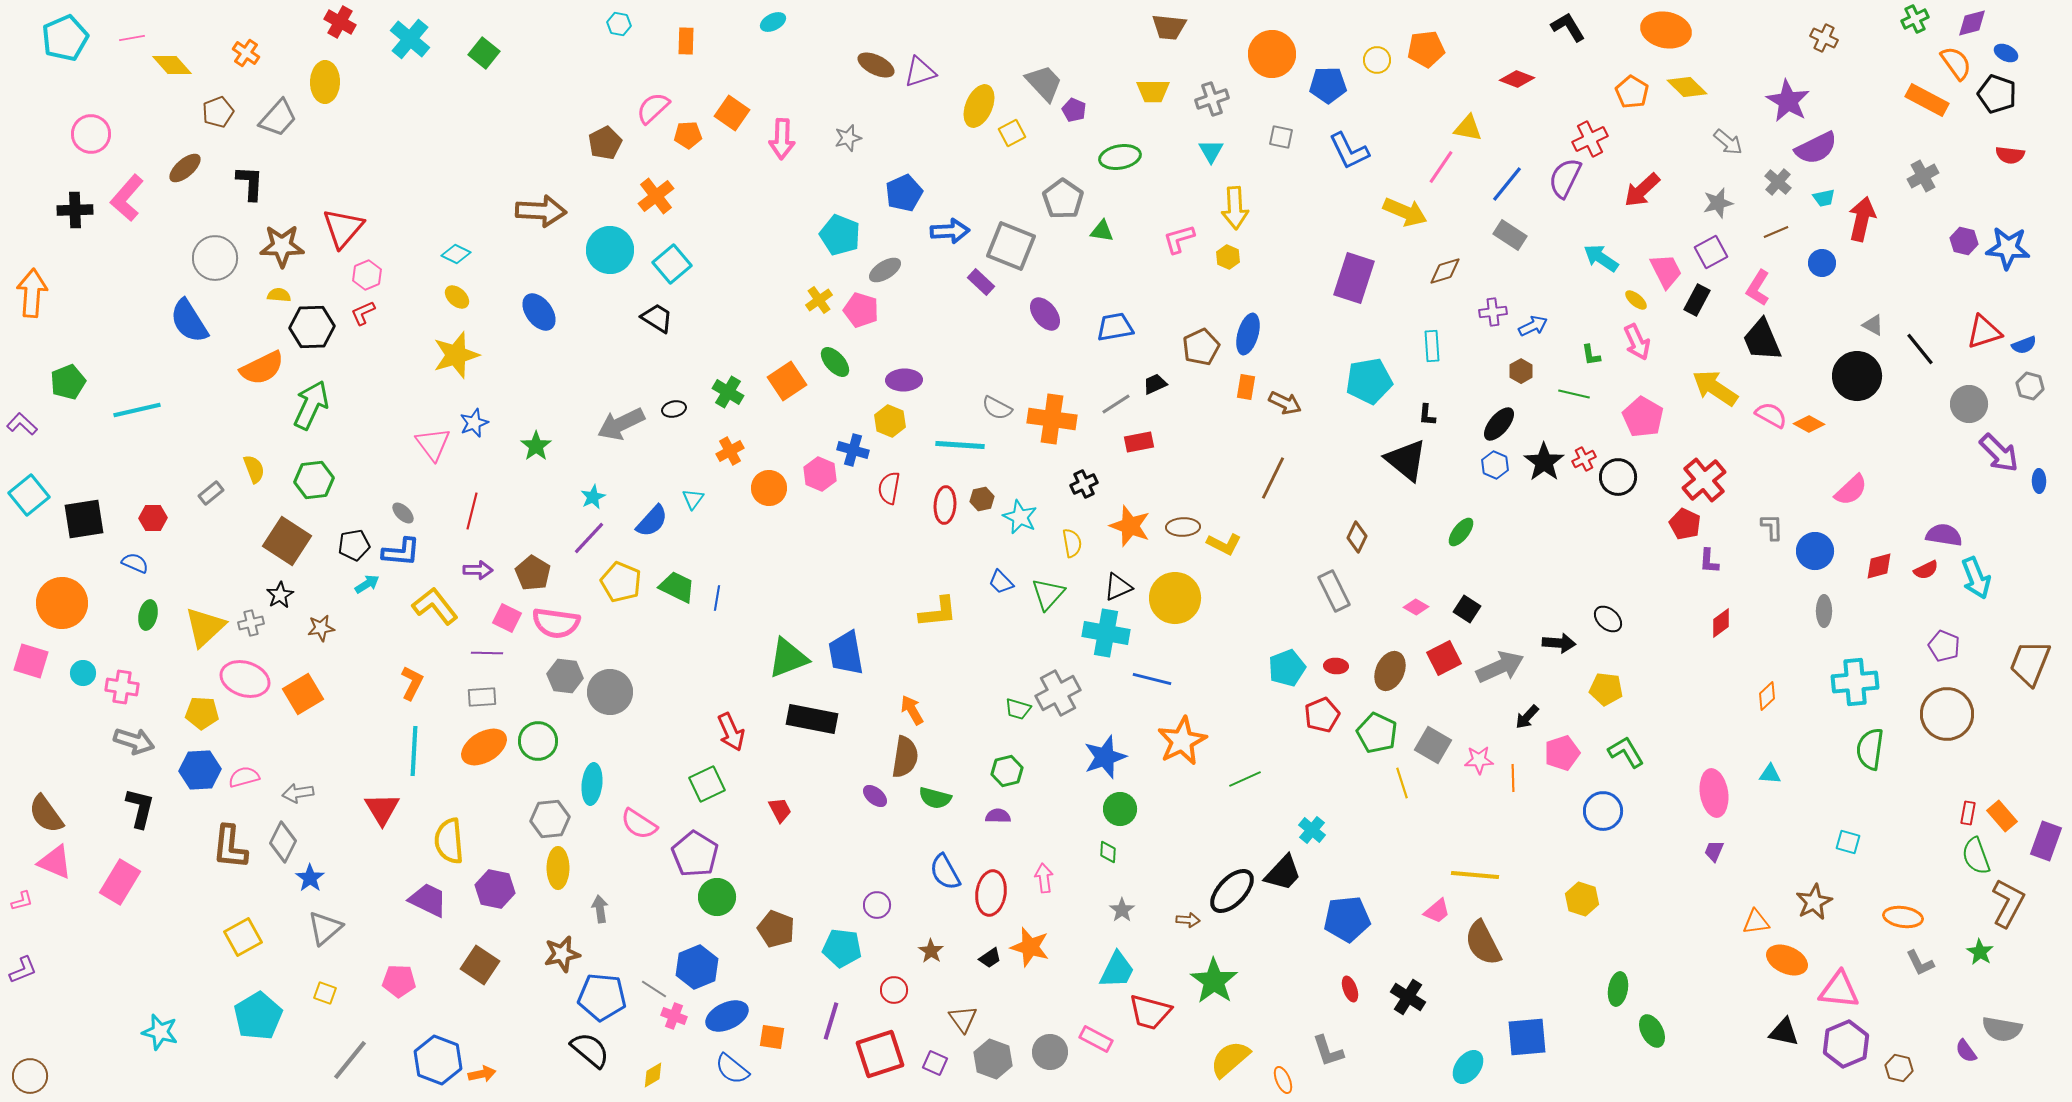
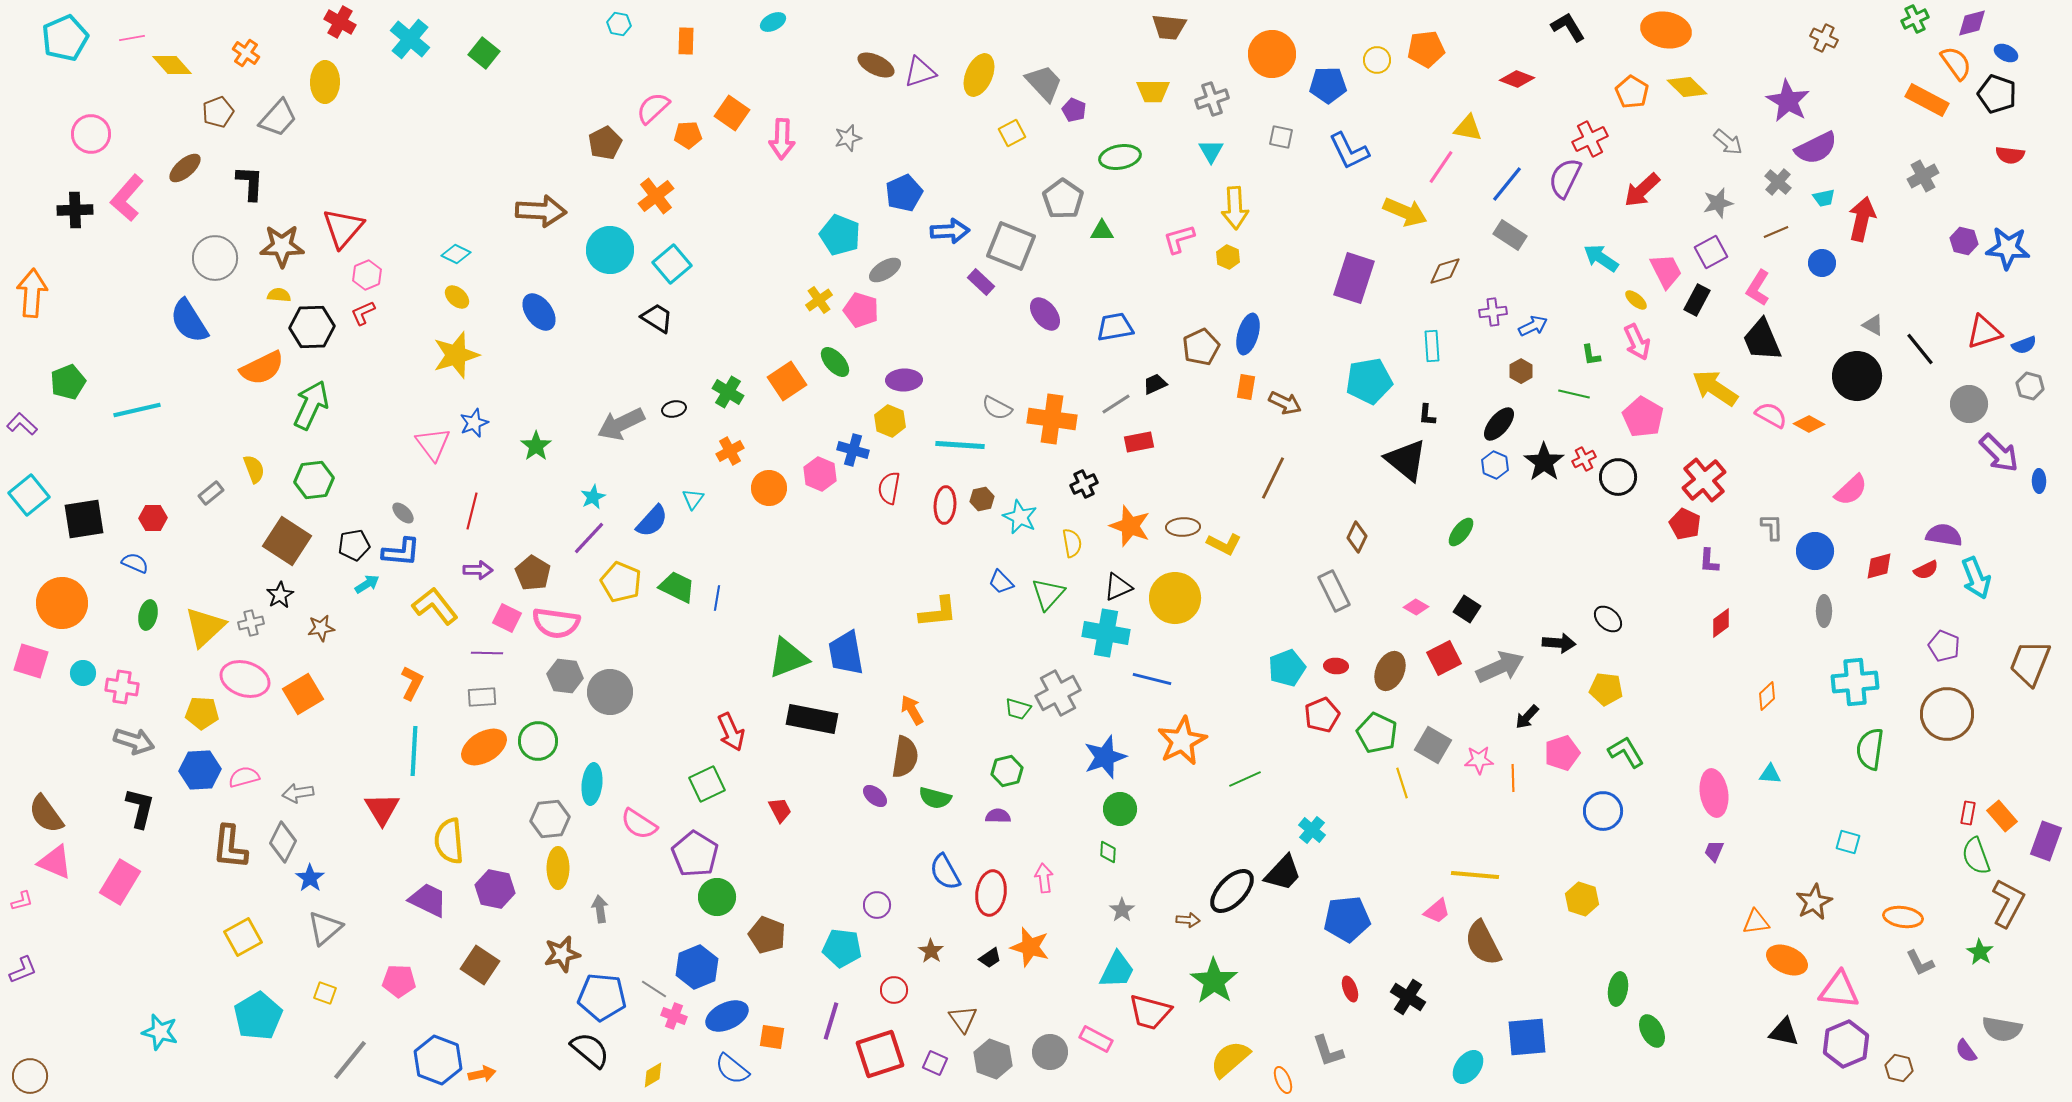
yellow ellipse at (979, 106): moved 31 px up
green triangle at (1102, 231): rotated 10 degrees counterclockwise
brown pentagon at (776, 929): moved 9 px left, 6 px down
